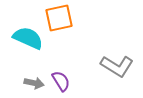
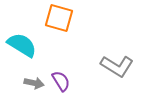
orange square: rotated 28 degrees clockwise
cyan semicircle: moved 6 px left, 7 px down; rotated 8 degrees clockwise
